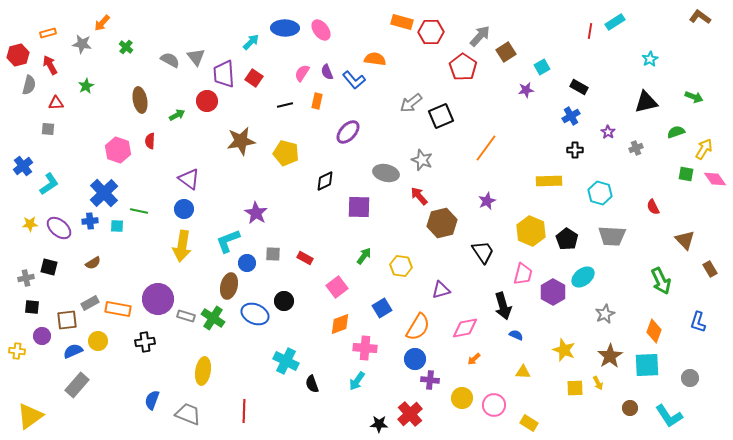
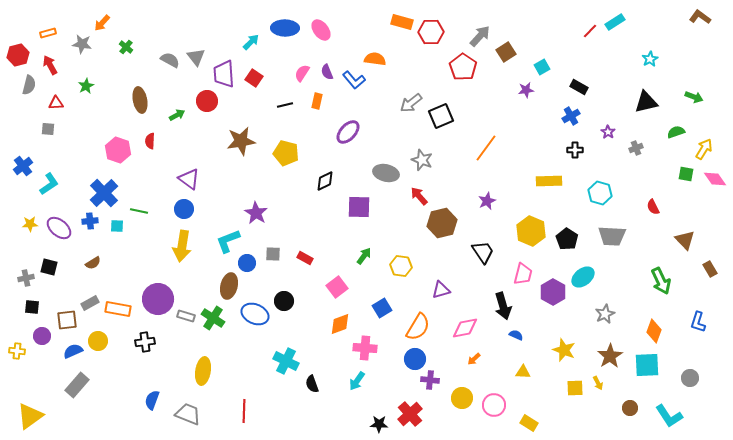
red line at (590, 31): rotated 35 degrees clockwise
